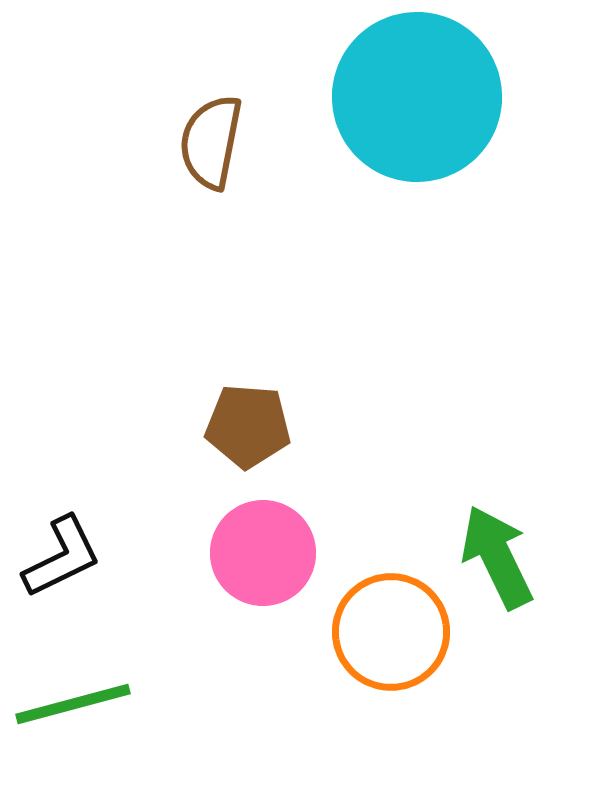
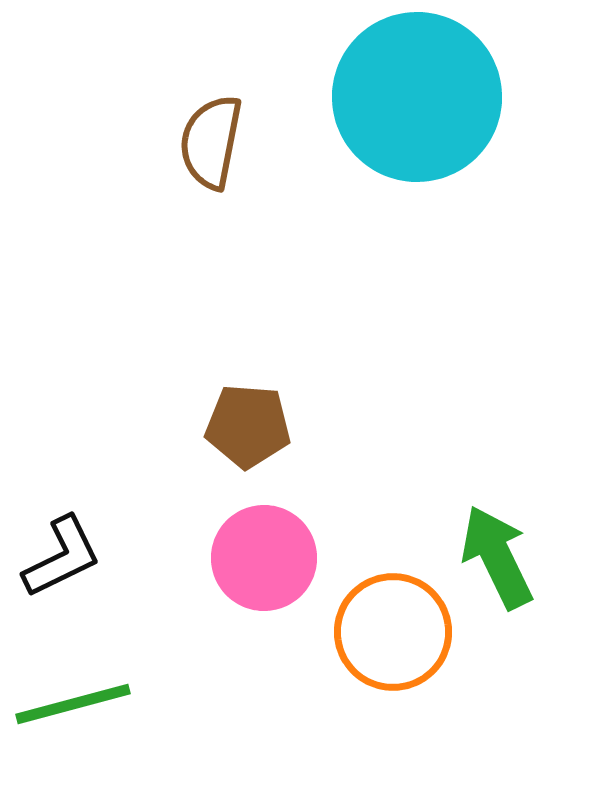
pink circle: moved 1 px right, 5 px down
orange circle: moved 2 px right
